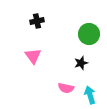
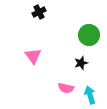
black cross: moved 2 px right, 9 px up; rotated 16 degrees counterclockwise
green circle: moved 1 px down
